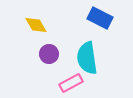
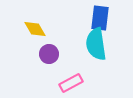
blue rectangle: rotated 70 degrees clockwise
yellow diamond: moved 1 px left, 4 px down
cyan semicircle: moved 9 px right, 14 px up
